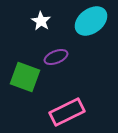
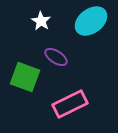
purple ellipse: rotated 55 degrees clockwise
pink rectangle: moved 3 px right, 8 px up
